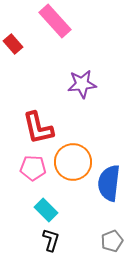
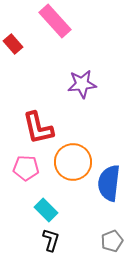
pink pentagon: moved 7 px left
